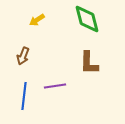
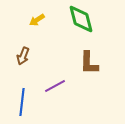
green diamond: moved 6 px left
purple line: rotated 20 degrees counterclockwise
blue line: moved 2 px left, 6 px down
